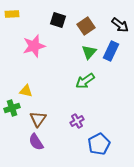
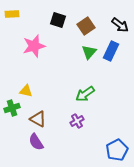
green arrow: moved 13 px down
brown triangle: rotated 36 degrees counterclockwise
blue pentagon: moved 18 px right, 6 px down
